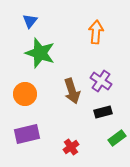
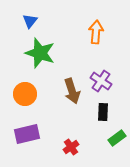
black rectangle: rotated 72 degrees counterclockwise
